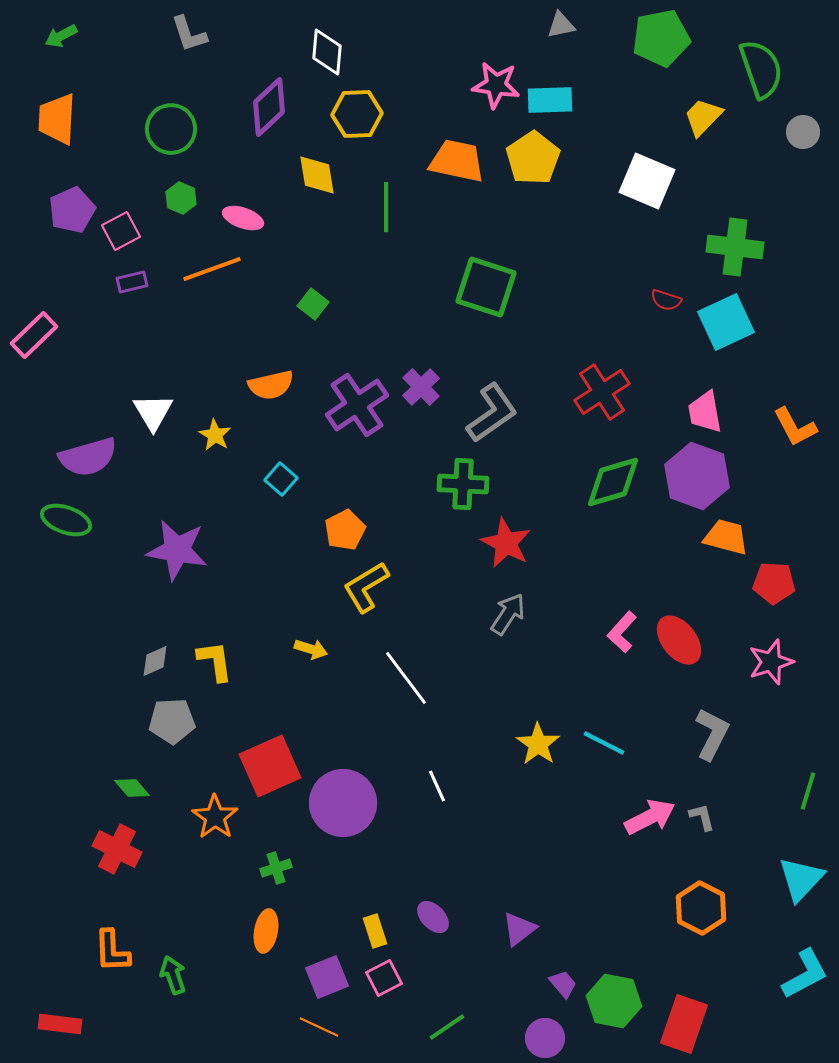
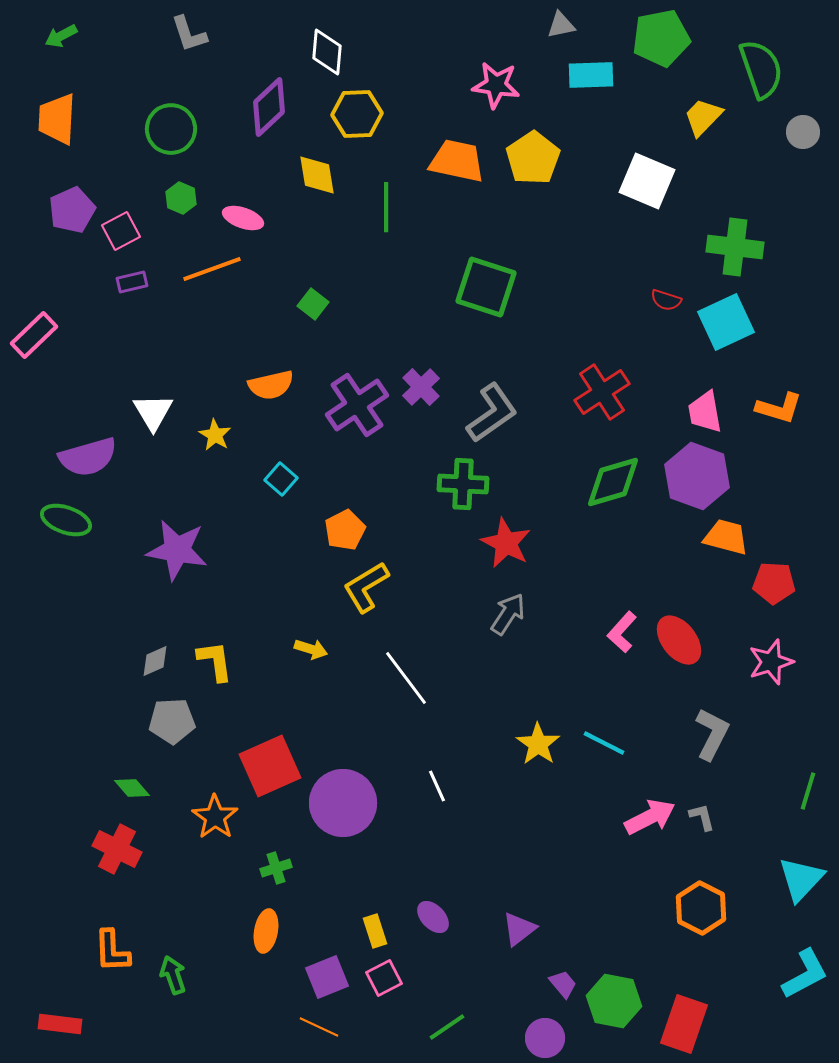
cyan rectangle at (550, 100): moved 41 px right, 25 px up
orange L-shape at (795, 427): moved 16 px left, 19 px up; rotated 45 degrees counterclockwise
